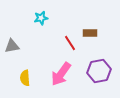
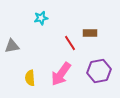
yellow semicircle: moved 5 px right
